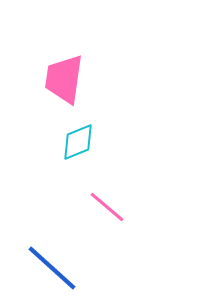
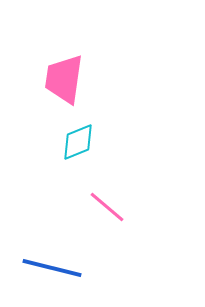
blue line: rotated 28 degrees counterclockwise
